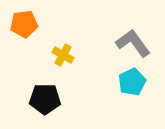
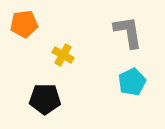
gray L-shape: moved 5 px left, 11 px up; rotated 27 degrees clockwise
